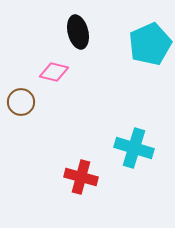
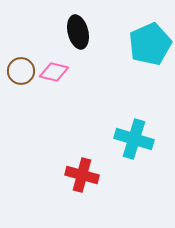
brown circle: moved 31 px up
cyan cross: moved 9 px up
red cross: moved 1 px right, 2 px up
